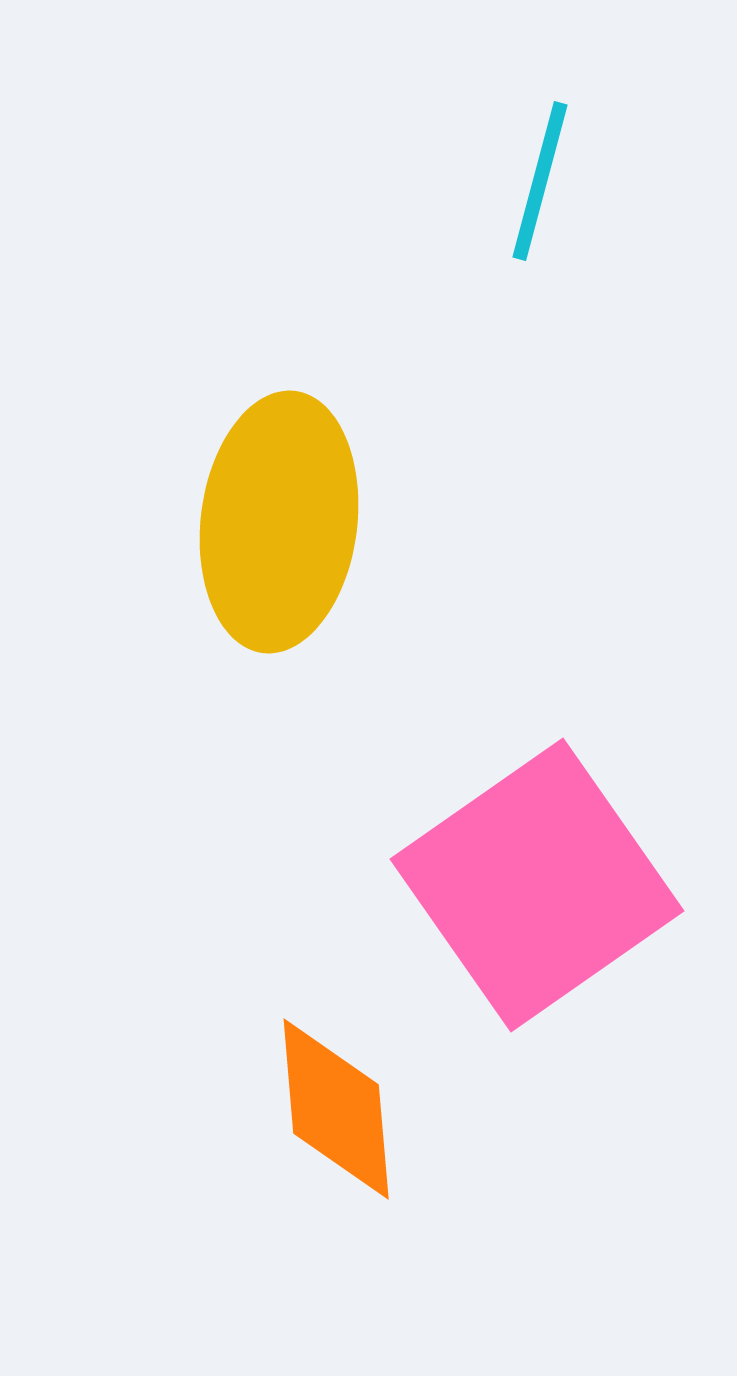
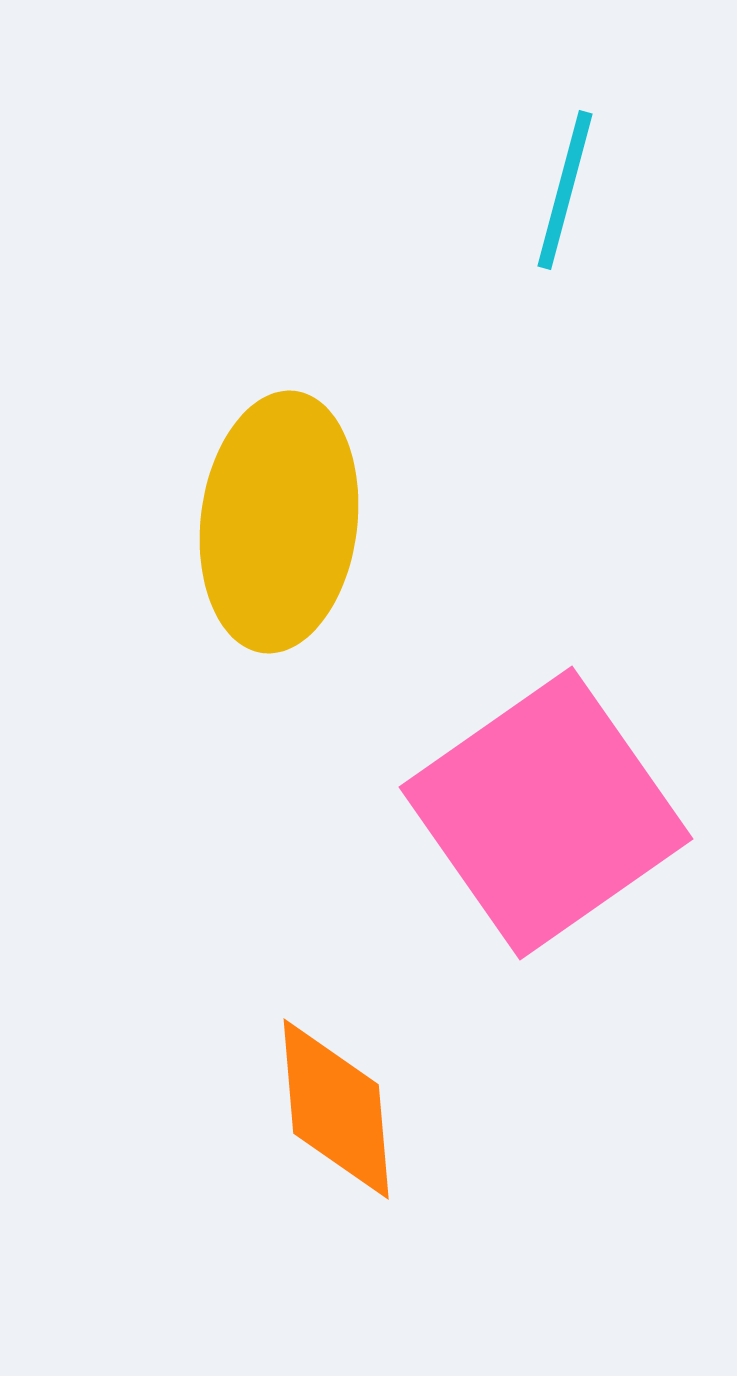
cyan line: moved 25 px right, 9 px down
pink square: moved 9 px right, 72 px up
